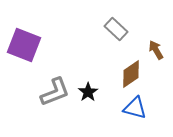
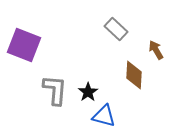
brown diamond: moved 3 px right, 1 px down; rotated 52 degrees counterclockwise
gray L-shape: moved 2 px up; rotated 64 degrees counterclockwise
blue triangle: moved 31 px left, 8 px down
